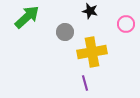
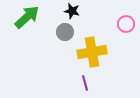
black star: moved 18 px left
